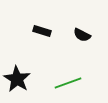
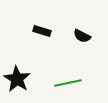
black semicircle: moved 1 px down
green line: rotated 8 degrees clockwise
